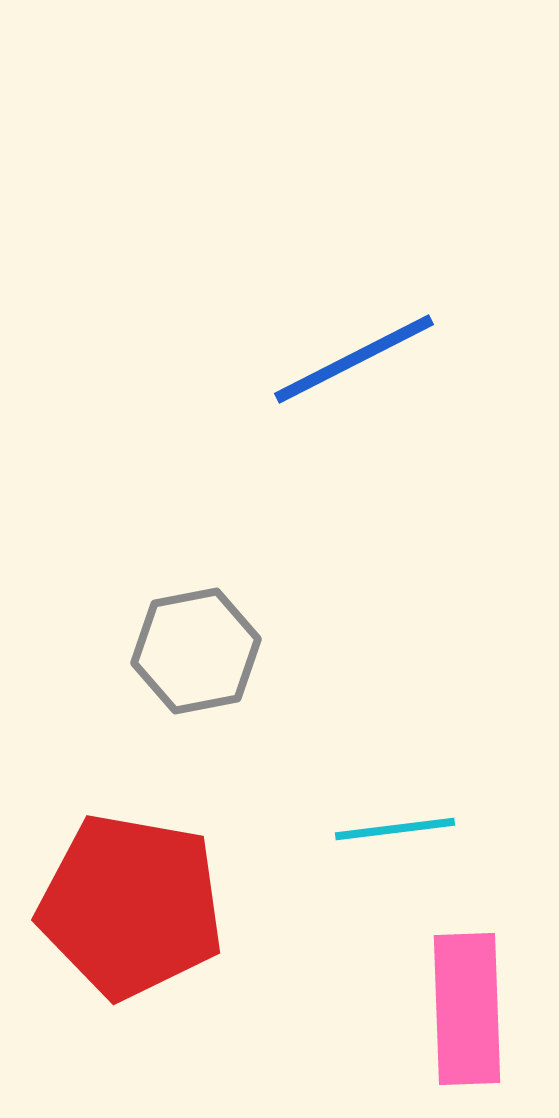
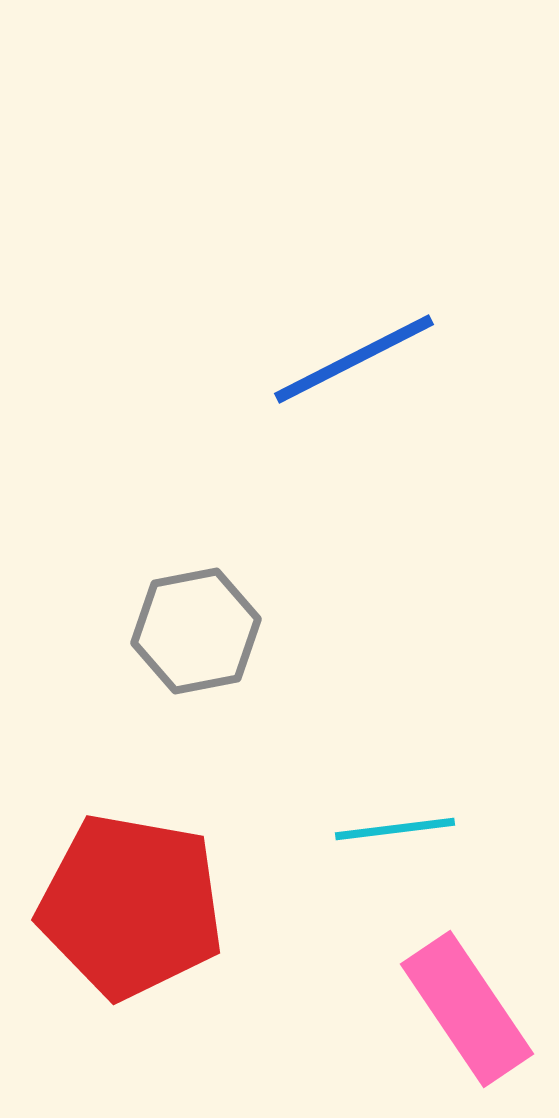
gray hexagon: moved 20 px up
pink rectangle: rotated 32 degrees counterclockwise
